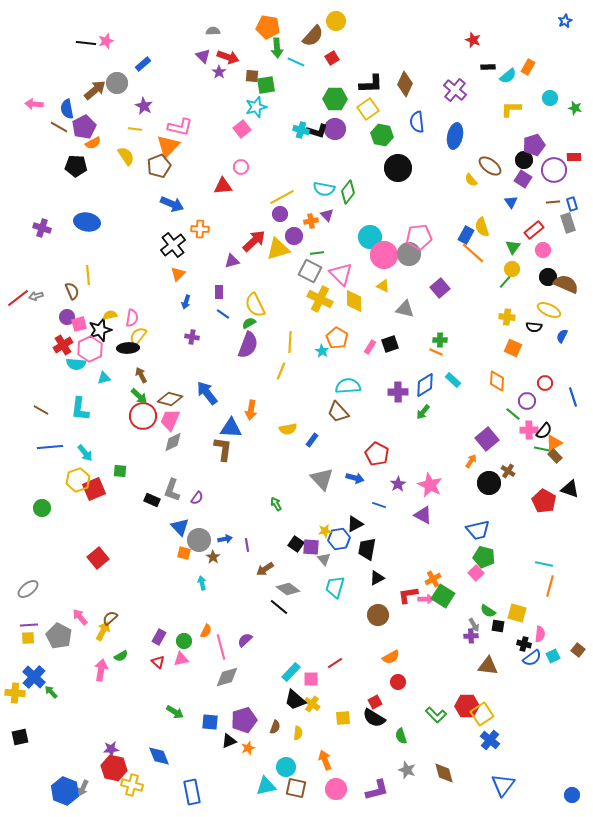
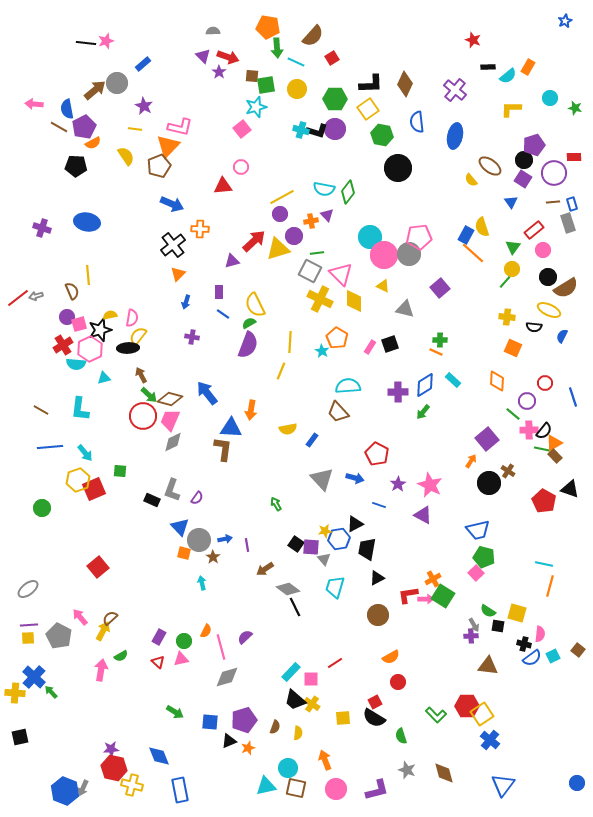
yellow circle at (336, 21): moved 39 px left, 68 px down
purple circle at (554, 170): moved 3 px down
brown semicircle at (566, 284): moved 4 px down; rotated 125 degrees clockwise
green arrow at (139, 396): moved 10 px right, 1 px up
red square at (98, 558): moved 9 px down
black line at (279, 607): moved 16 px right; rotated 24 degrees clockwise
purple semicircle at (245, 640): moved 3 px up
cyan circle at (286, 767): moved 2 px right, 1 px down
blue rectangle at (192, 792): moved 12 px left, 2 px up
blue circle at (572, 795): moved 5 px right, 12 px up
